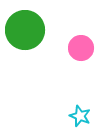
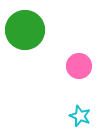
pink circle: moved 2 px left, 18 px down
